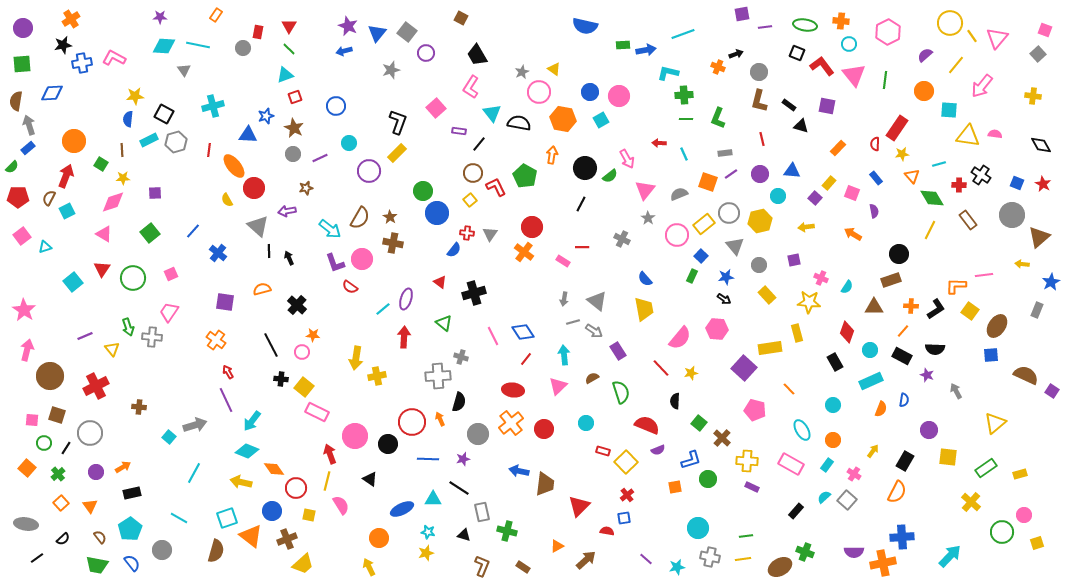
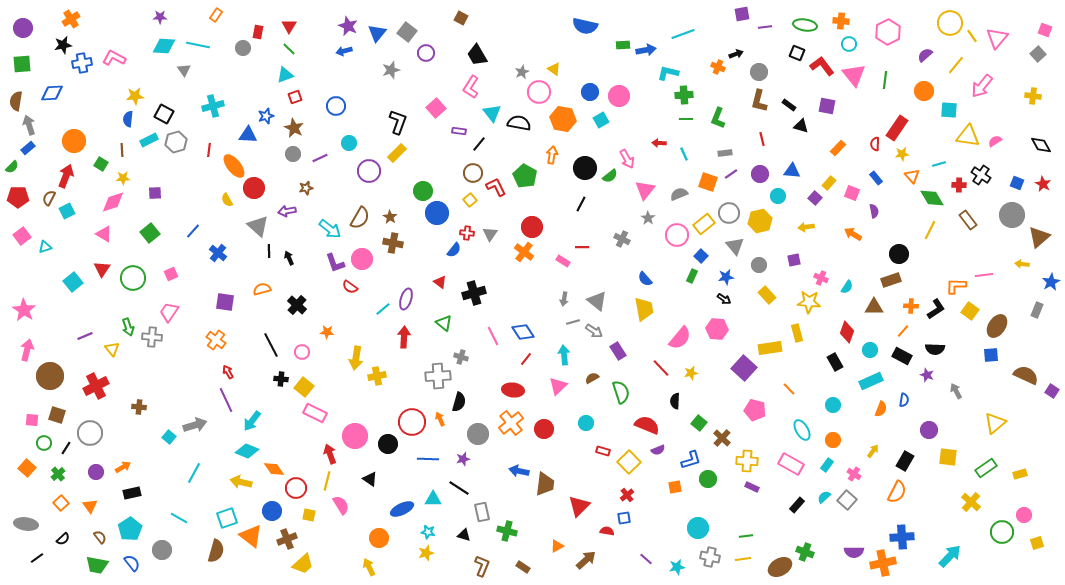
pink semicircle at (995, 134): moved 7 px down; rotated 40 degrees counterclockwise
orange star at (313, 335): moved 14 px right, 3 px up
pink rectangle at (317, 412): moved 2 px left, 1 px down
yellow square at (626, 462): moved 3 px right
black rectangle at (796, 511): moved 1 px right, 6 px up
